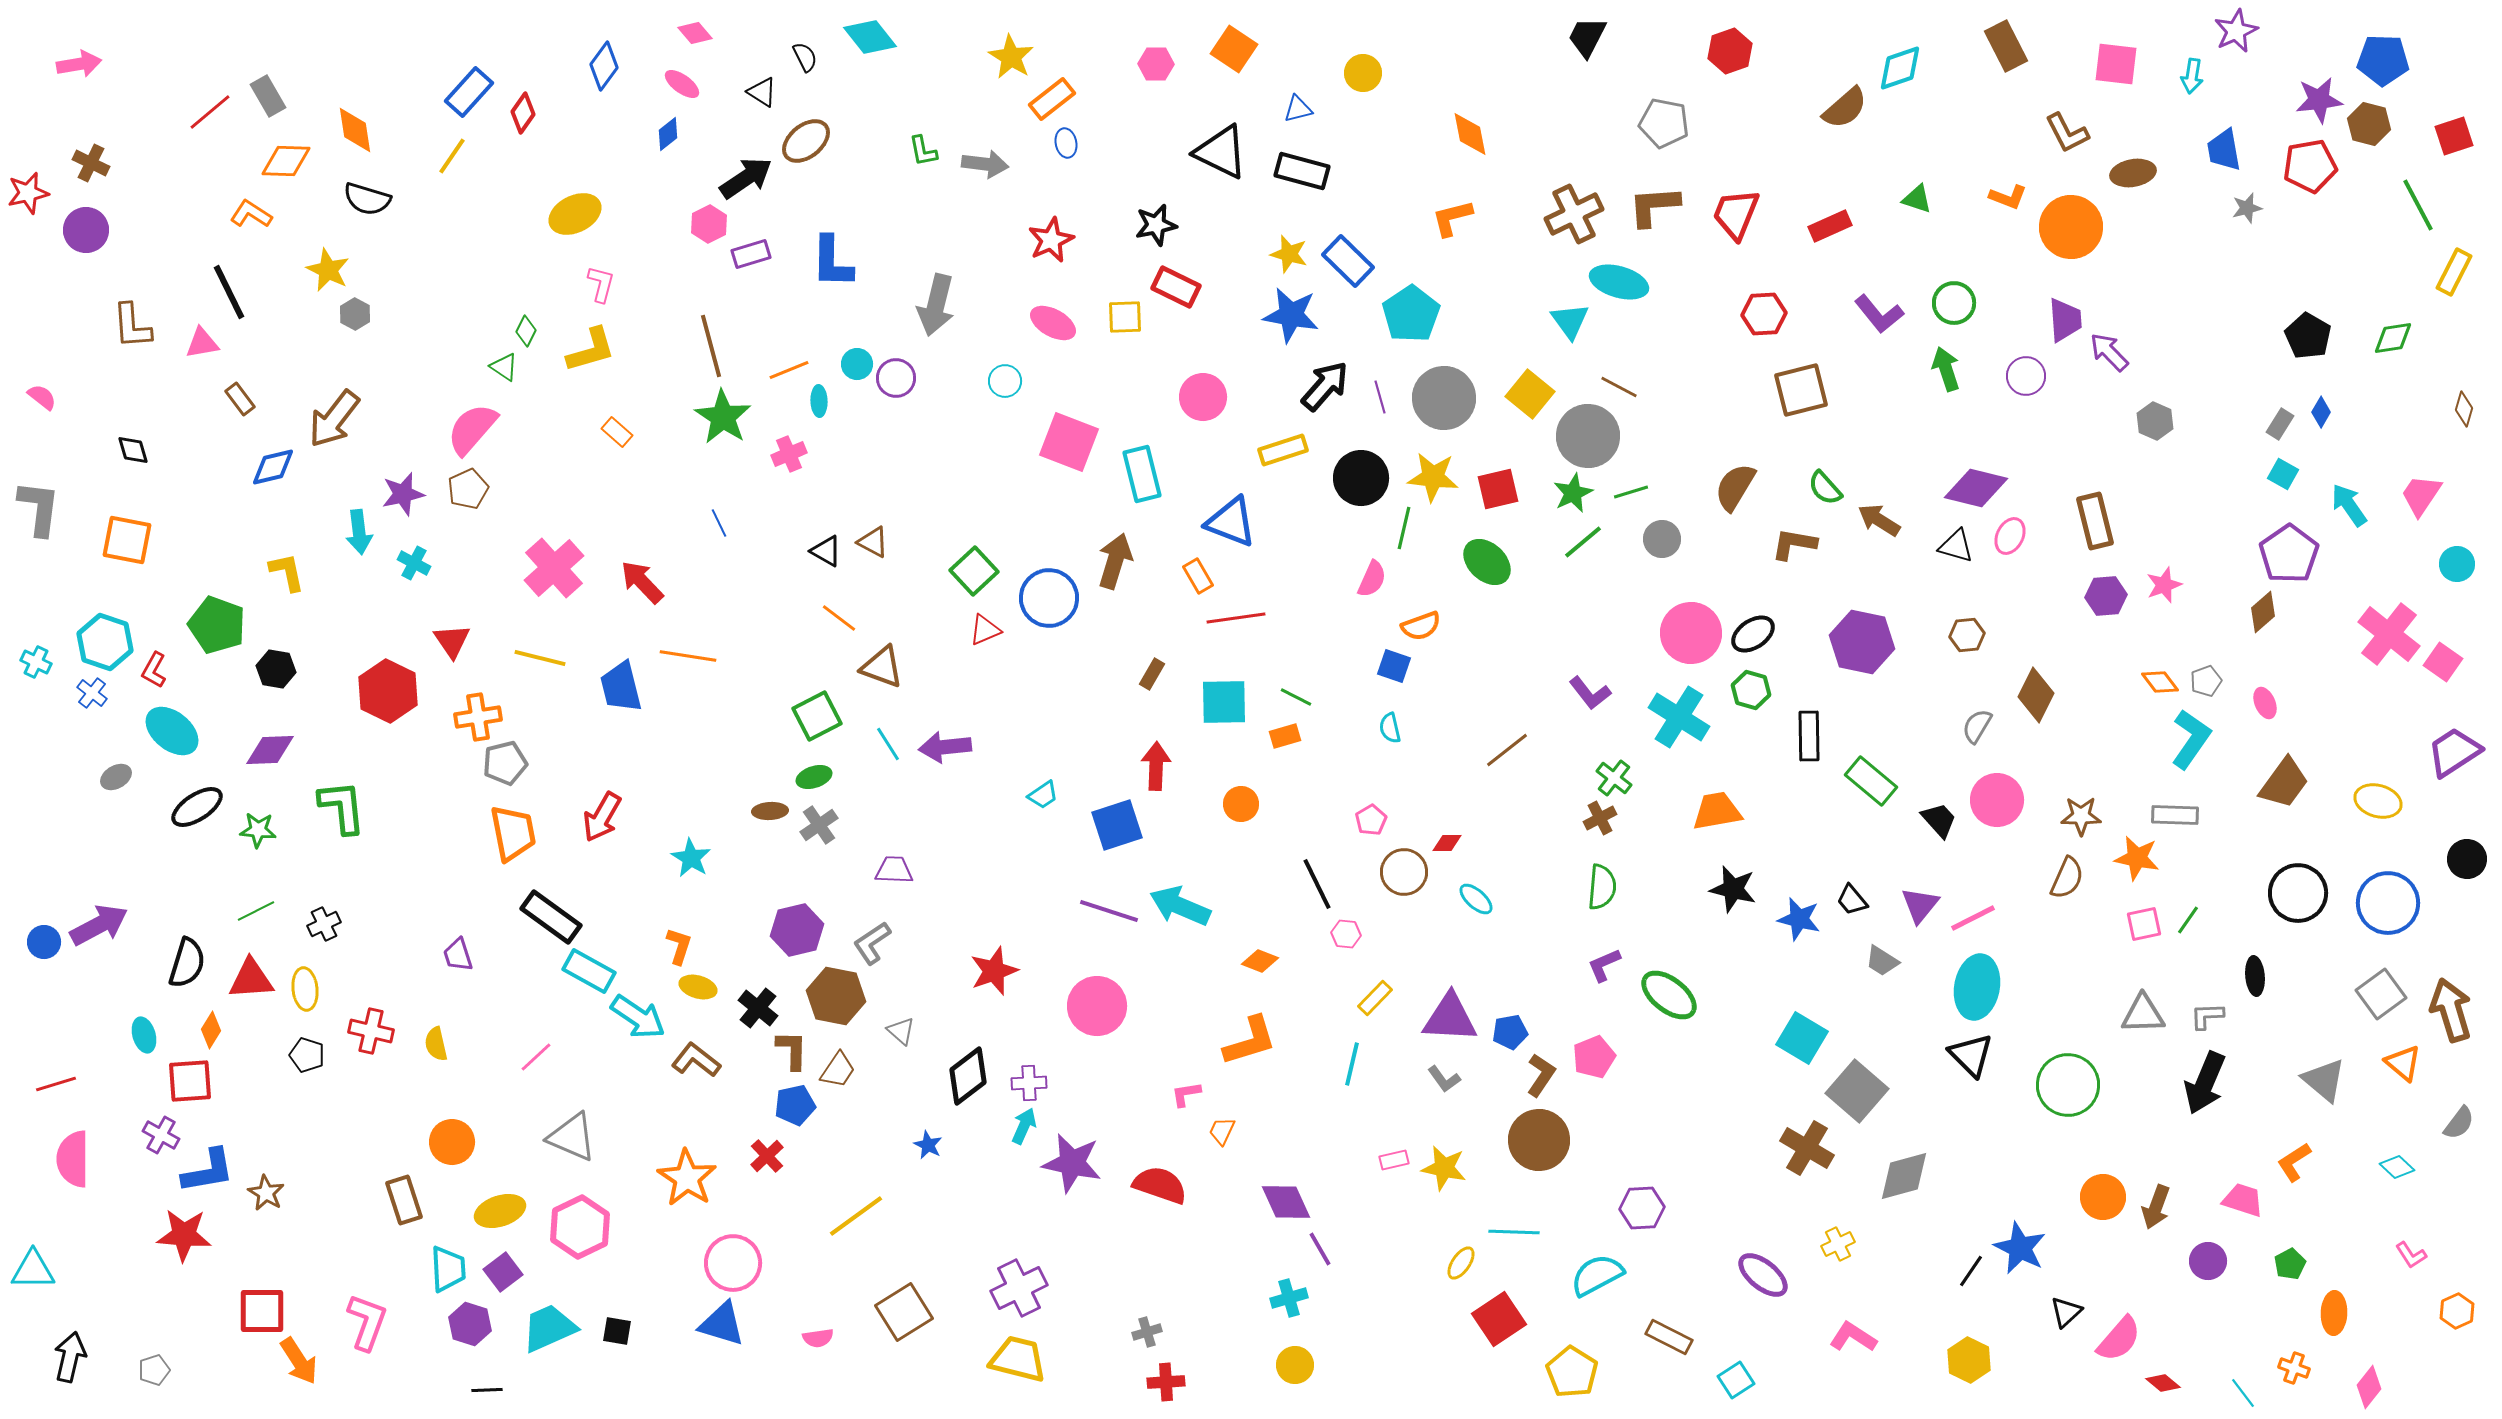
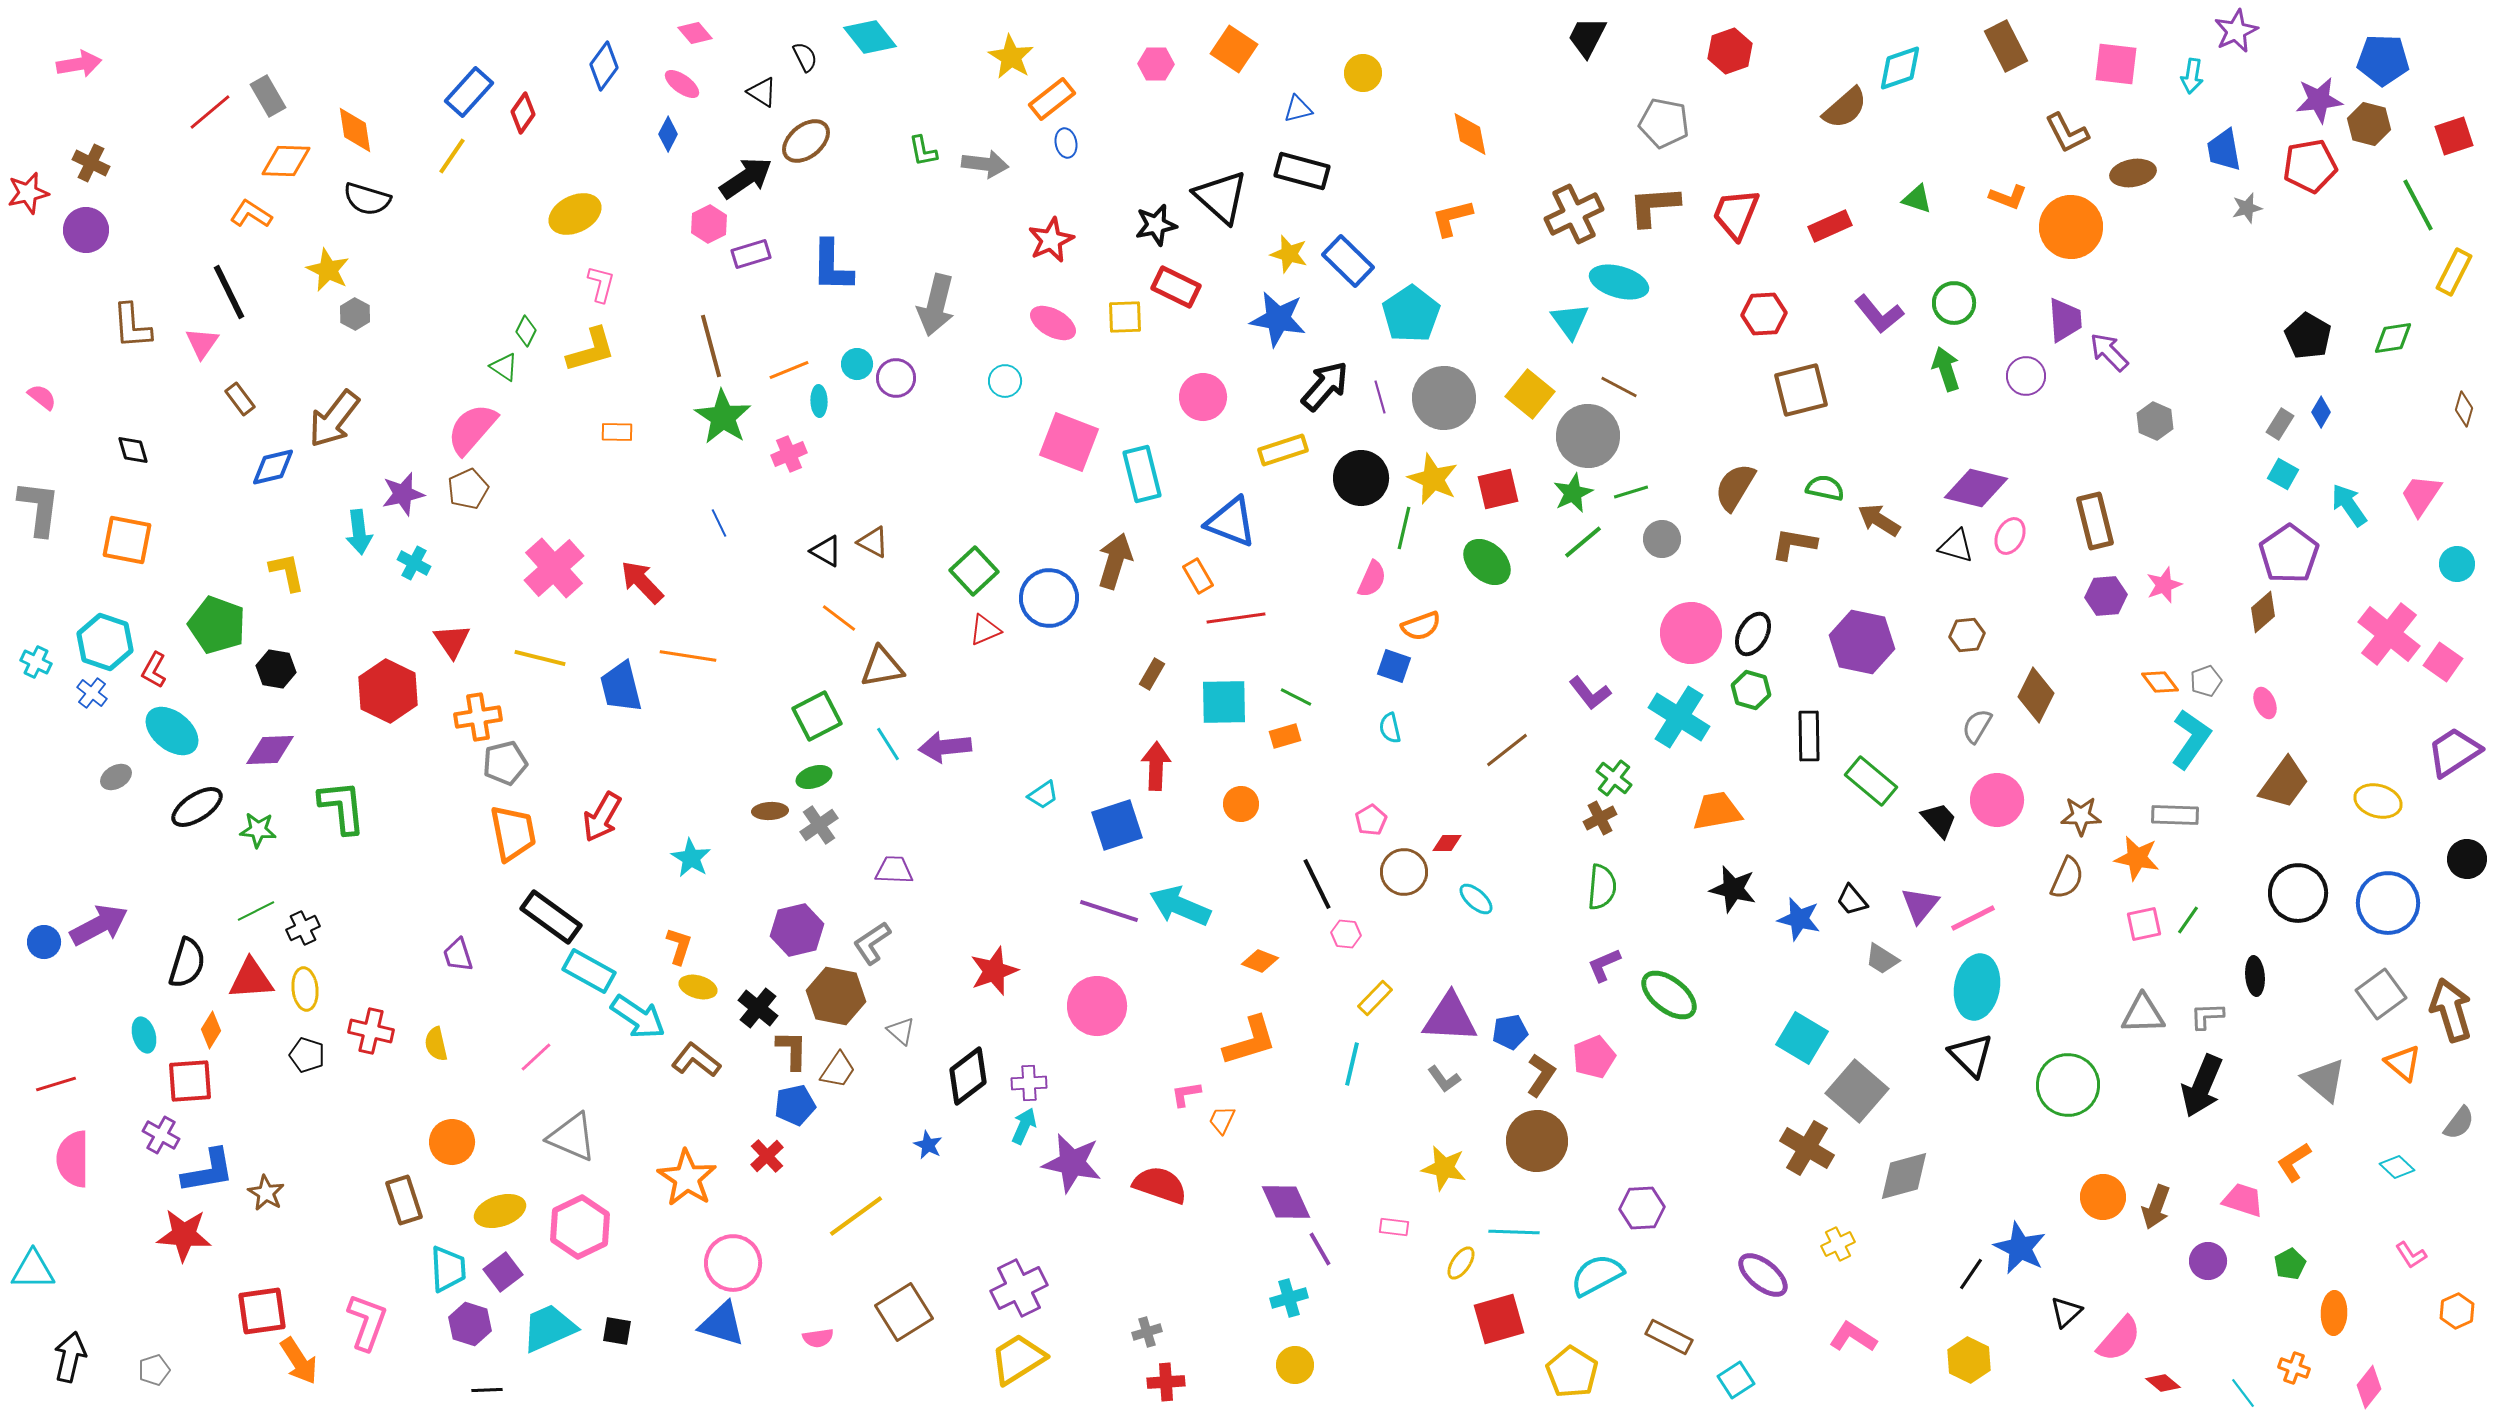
blue diamond at (668, 134): rotated 24 degrees counterclockwise
black triangle at (1221, 152): moved 45 px down; rotated 16 degrees clockwise
blue L-shape at (832, 262): moved 4 px down
blue star at (1291, 315): moved 13 px left, 4 px down
pink triangle at (202, 343): rotated 45 degrees counterclockwise
orange rectangle at (617, 432): rotated 40 degrees counterclockwise
yellow star at (1433, 477): moved 2 px down; rotated 18 degrees clockwise
green semicircle at (1825, 488): rotated 144 degrees clockwise
black ellipse at (1753, 634): rotated 27 degrees counterclockwise
brown triangle at (882, 667): rotated 30 degrees counterclockwise
black cross at (324, 924): moved 21 px left, 4 px down
gray trapezoid at (1882, 961): moved 2 px up
black arrow at (2205, 1083): moved 3 px left, 3 px down
orange trapezoid at (1222, 1131): moved 11 px up
brown circle at (1539, 1140): moved 2 px left, 1 px down
pink rectangle at (1394, 1160): moved 67 px down; rotated 20 degrees clockwise
black line at (1971, 1271): moved 3 px down
red square at (262, 1311): rotated 8 degrees counterclockwise
red square at (1499, 1319): rotated 18 degrees clockwise
yellow trapezoid at (1018, 1359): rotated 46 degrees counterclockwise
